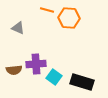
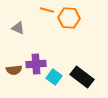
black rectangle: moved 5 px up; rotated 20 degrees clockwise
